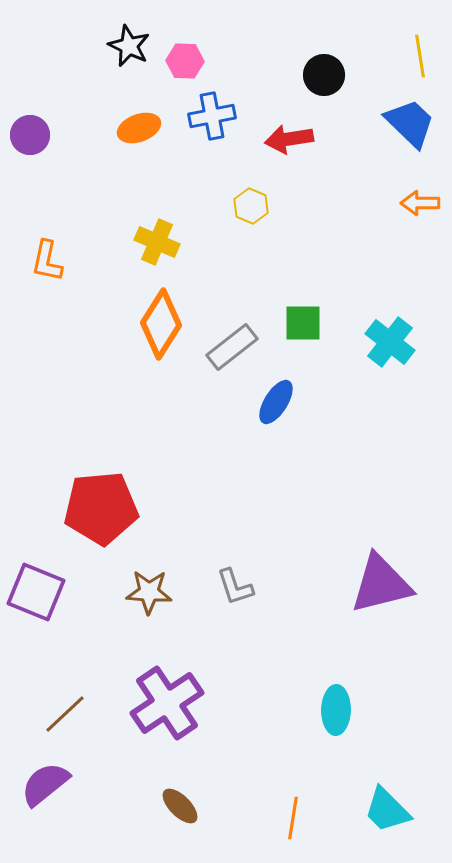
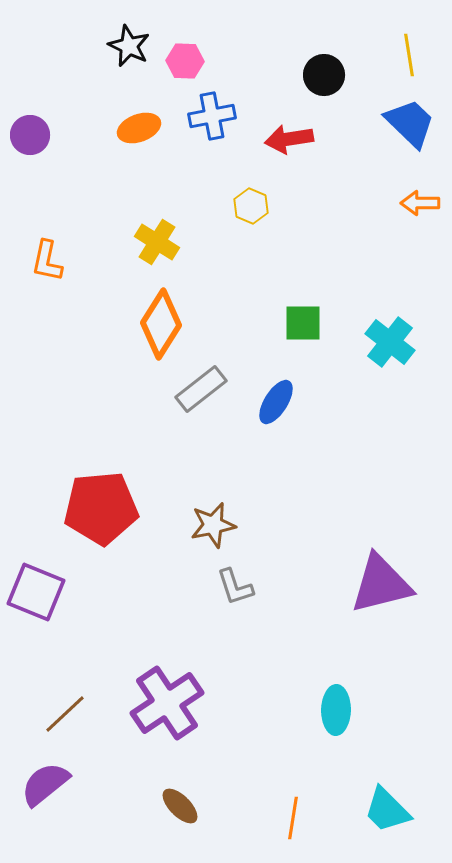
yellow line: moved 11 px left, 1 px up
yellow cross: rotated 9 degrees clockwise
gray rectangle: moved 31 px left, 42 px down
brown star: moved 64 px right, 67 px up; rotated 15 degrees counterclockwise
